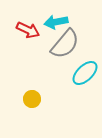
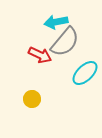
red arrow: moved 12 px right, 25 px down
gray semicircle: moved 2 px up
